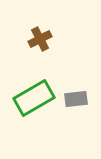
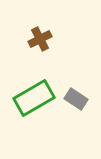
gray rectangle: rotated 40 degrees clockwise
